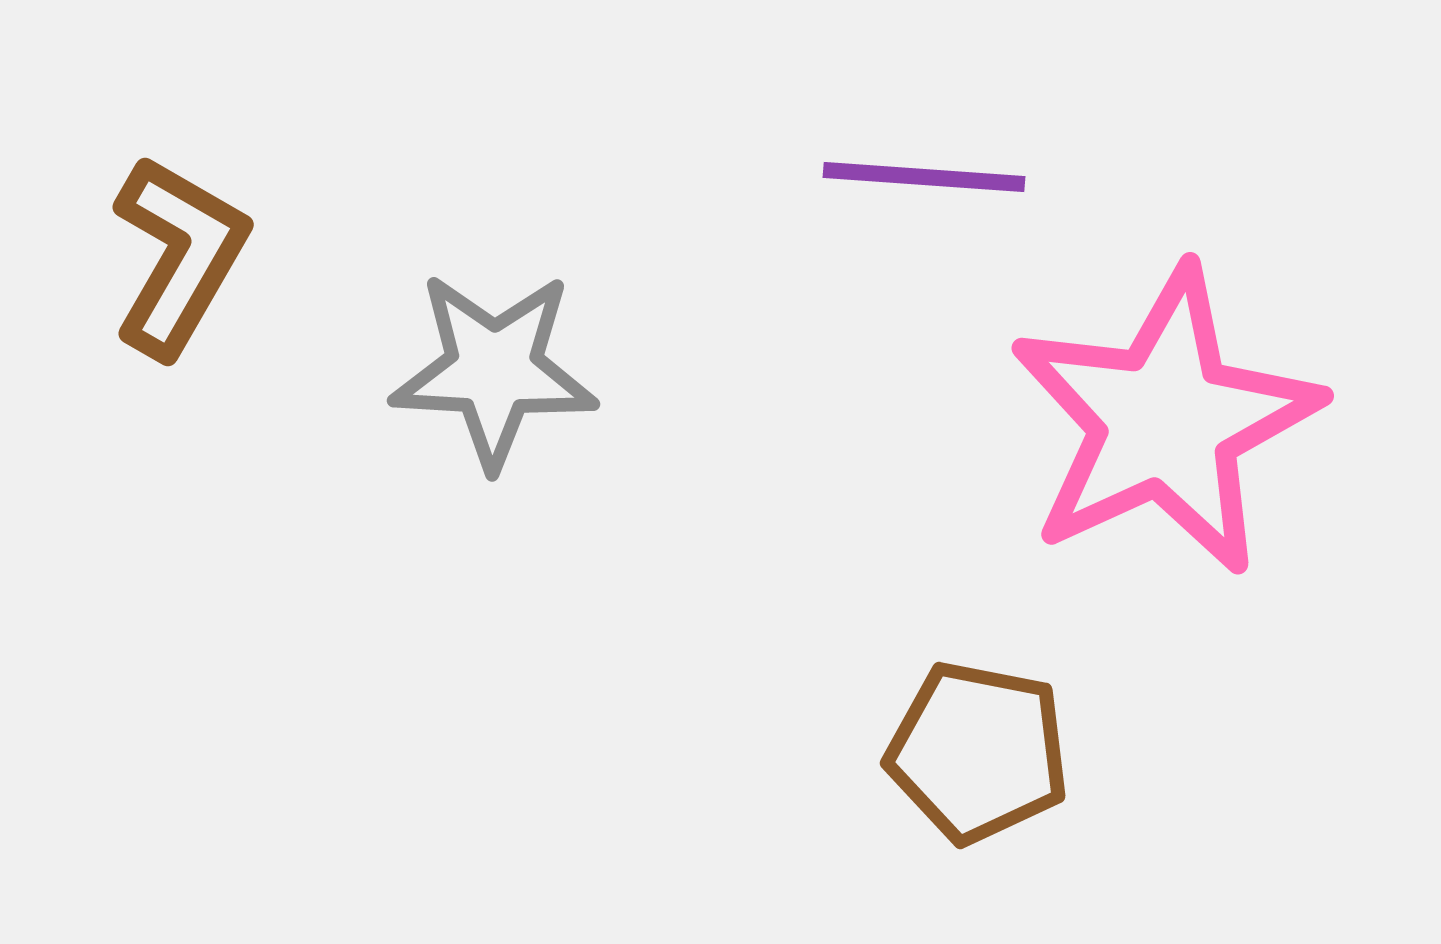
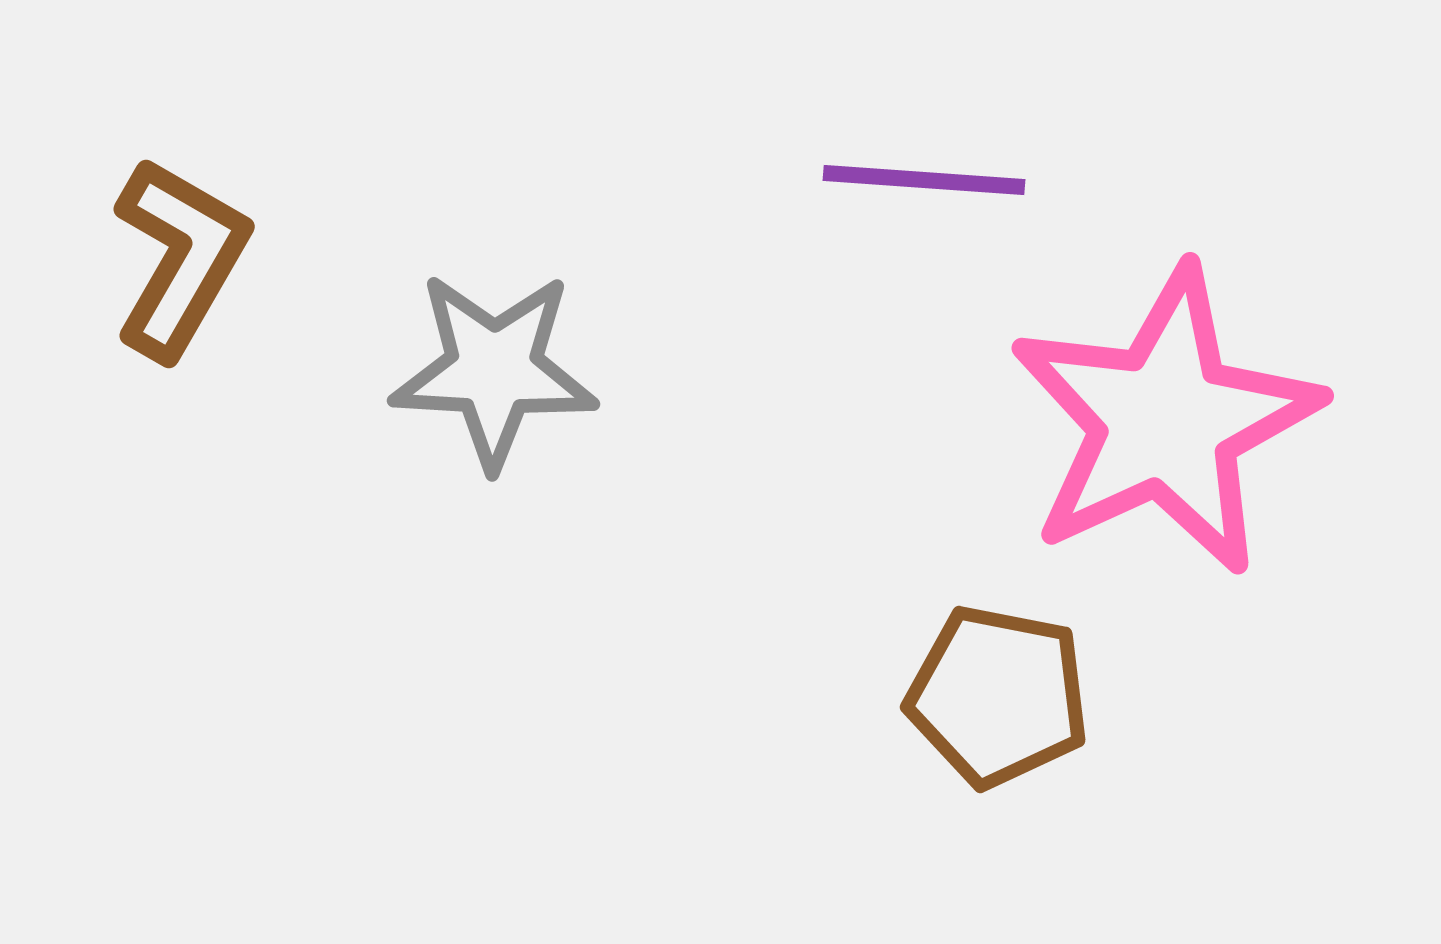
purple line: moved 3 px down
brown L-shape: moved 1 px right, 2 px down
brown pentagon: moved 20 px right, 56 px up
